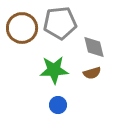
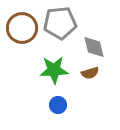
brown semicircle: moved 2 px left
